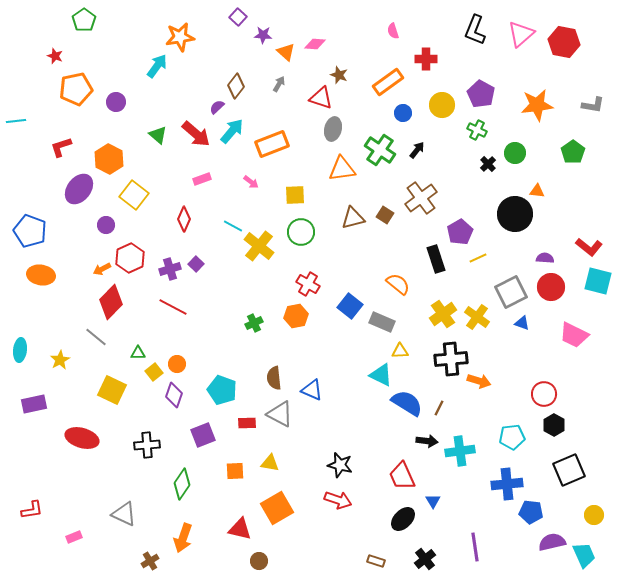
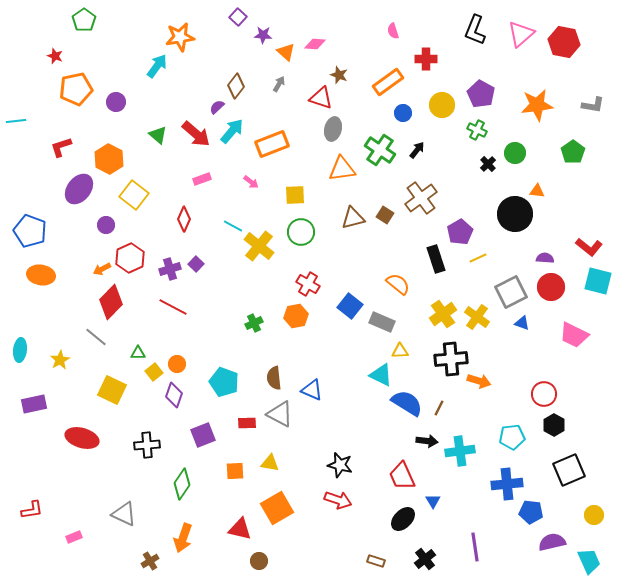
cyan pentagon at (222, 390): moved 2 px right, 8 px up
cyan trapezoid at (584, 555): moved 5 px right, 6 px down
